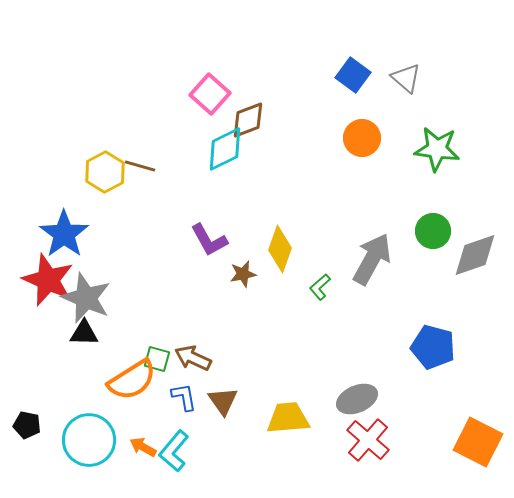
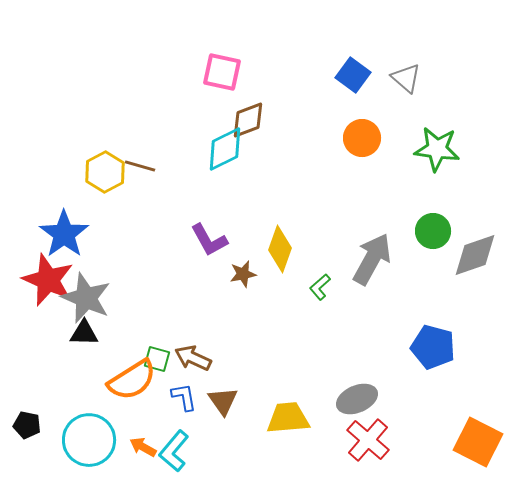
pink square: moved 12 px right, 22 px up; rotated 30 degrees counterclockwise
